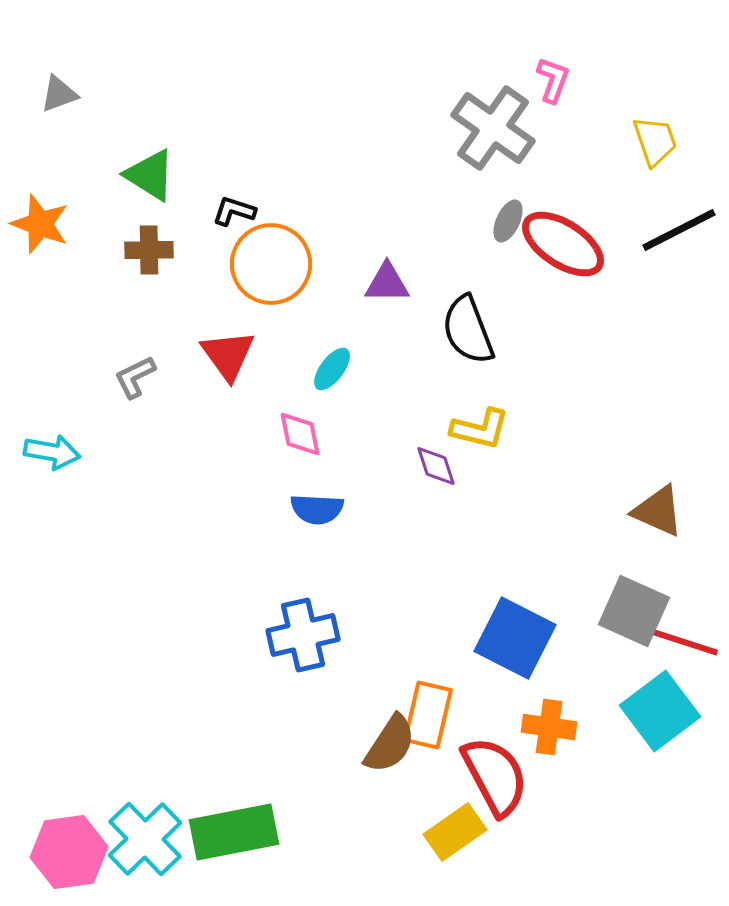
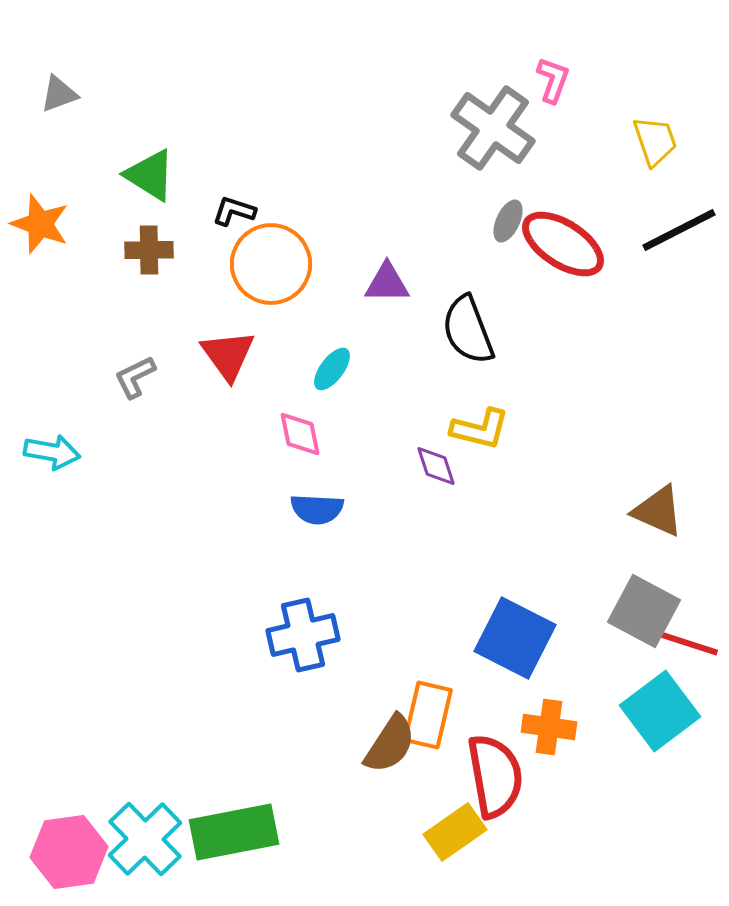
gray square: moved 10 px right; rotated 4 degrees clockwise
red semicircle: rotated 18 degrees clockwise
